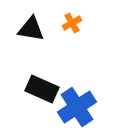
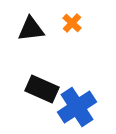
orange cross: rotated 18 degrees counterclockwise
black triangle: rotated 16 degrees counterclockwise
